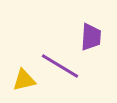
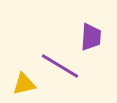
yellow triangle: moved 4 px down
